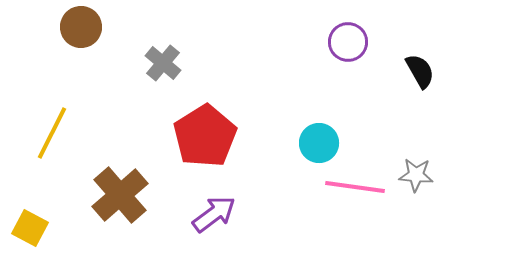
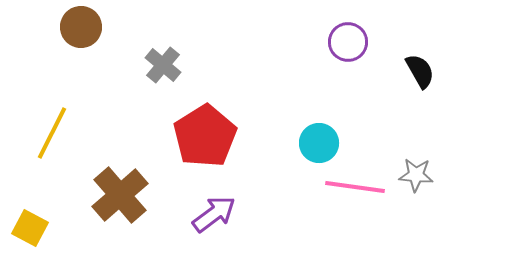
gray cross: moved 2 px down
